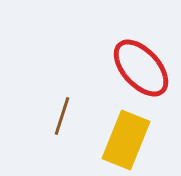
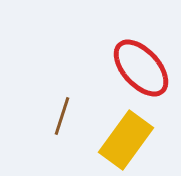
yellow rectangle: rotated 14 degrees clockwise
